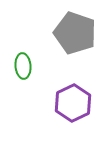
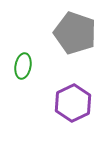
green ellipse: rotated 15 degrees clockwise
